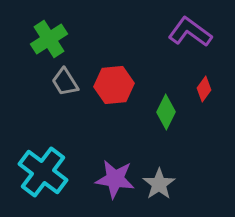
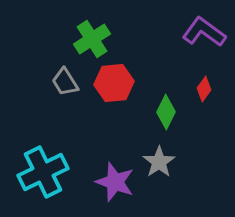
purple L-shape: moved 14 px right
green cross: moved 43 px right
red hexagon: moved 2 px up
cyan cross: rotated 27 degrees clockwise
purple star: moved 3 px down; rotated 12 degrees clockwise
gray star: moved 22 px up
